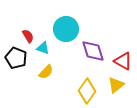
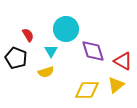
red semicircle: moved 1 px up
cyan triangle: moved 8 px right, 3 px down; rotated 40 degrees clockwise
yellow semicircle: rotated 28 degrees clockwise
yellow diamond: moved 1 px up; rotated 55 degrees clockwise
